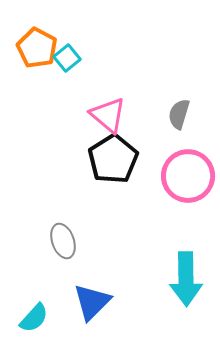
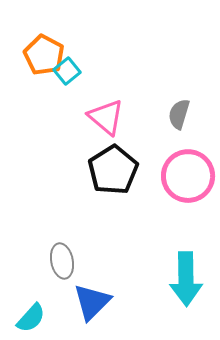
orange pentagon: moved 7 px right, 7 px down
cyan square: moved 13 px down
pink triangle: moved 2 px left, 2 px down
black pentagon: moved 11 px down
gray ellipse: moved 1 px left, 20 px down; rotated 8 degrees clockwise
cyan semicircle: moved 3 px left
